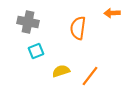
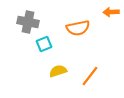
orange arrow: moved 1 px left, 1 px up
orange semicircle: rotated 110 degrees counterclockwise
cyan square: moved 8 px right, 7 px up
yellow semicircle: moved 3 px left
